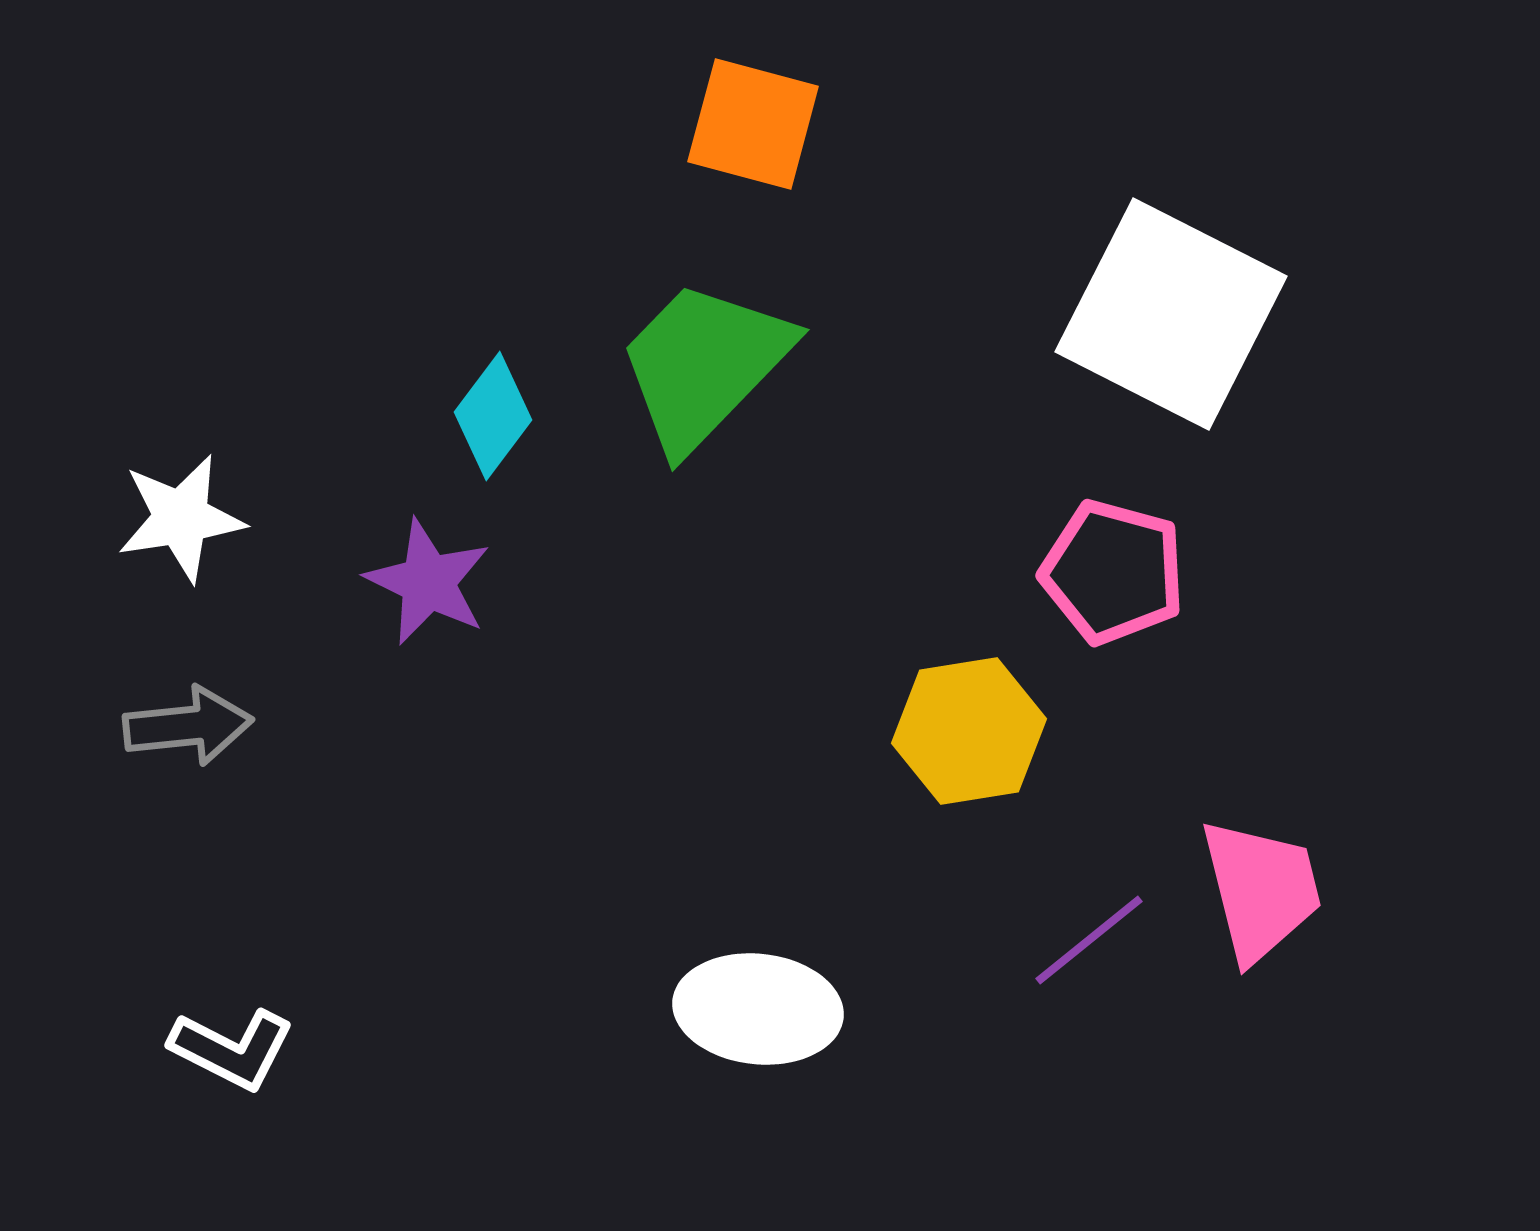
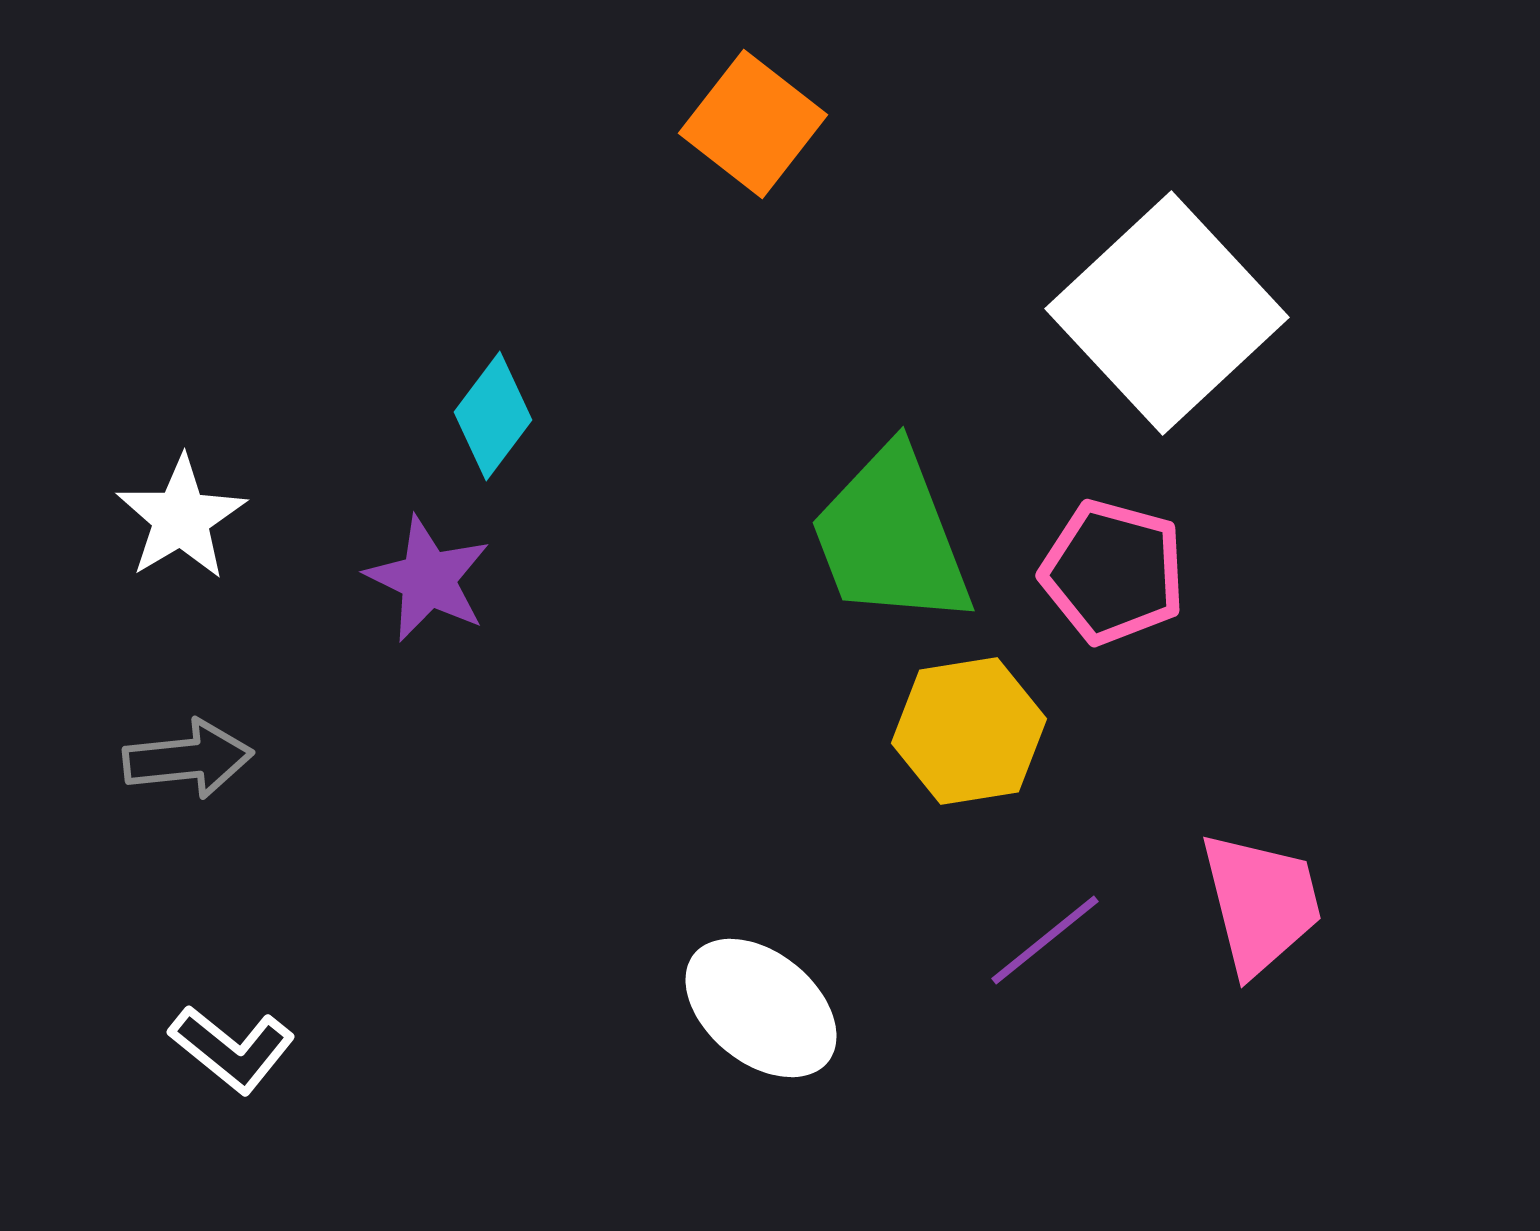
orange square: rotated 23 degrees clockwise
white square: moved 4 px left, 1 px up; rotated 20 degrees clockwise
green trapezoid: moved 187 px right, 172 px down; rotated 65 degrees counterclockwise
white star: rotated 22 degrees counterclockwise
purple star: moved 3 px up
gray arrow: moved 33 px down
pink trapezoid: moved 13 px down
purple line: moved 44 px left
white ellipse: moved 3 px right, 1 px up; rotated 33 degrees clockwise
white L-shape: rotated 12 degrees clockwise
